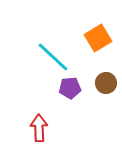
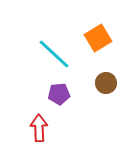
cyan line: moved 1 px right, 3 px up
purple pentagon: moved 11 px left, 6 px down
